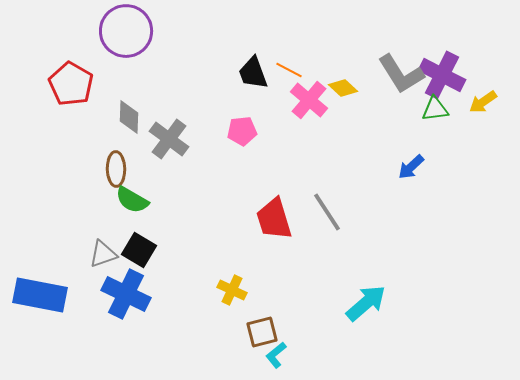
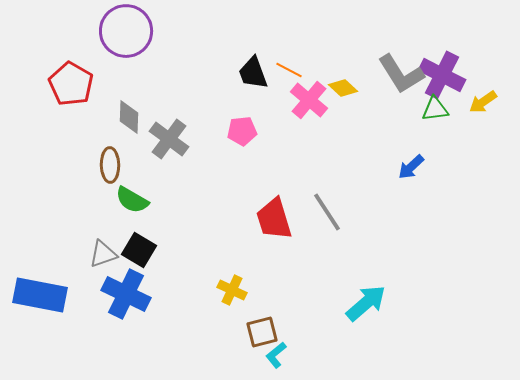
brown ellipse: moved 6 px left, 4 px up
